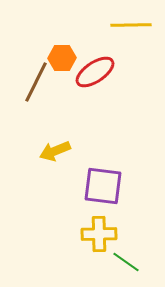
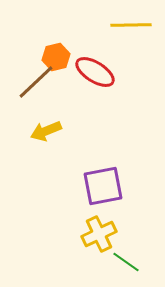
orange hexagon: moved 6 px left, 1 px up; rotated 12 degrees counterclockwise
red ellipse: rotated 66 degrees clockwise
brown line: rotated 21 degrees clockwise
yellow arrow: moved 9 px left, 20 px up
purple square: rotated 18 degrees counterclockwise
yellow cross: rotated 24 degrees counterclockwise
